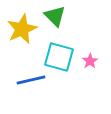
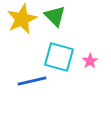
yellow star: moved 10 px up
blue line: moved 1 px right, 1 px down
